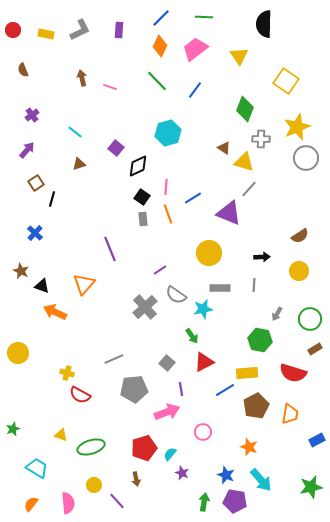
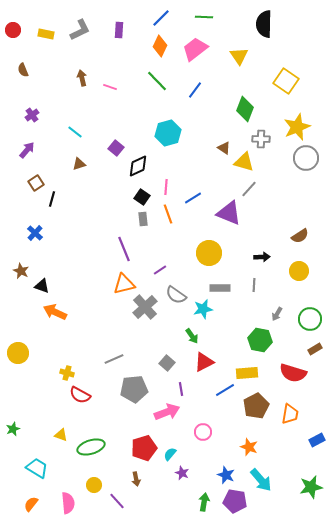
purple line at (110, 249): moved 14 px right
orange triangle at (84, 284): moved 40 px right; rotated 35 degrees clockwise
